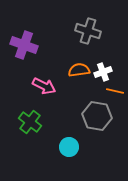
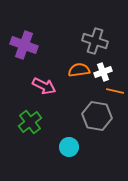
gray cross: moved 7 px right, 10 px down
green cross: rotated 15 degrees clockwise
